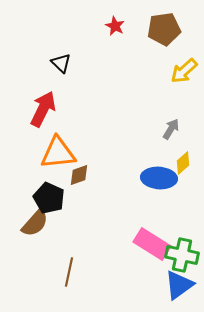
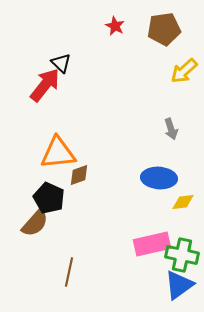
red arrow: moved 2 px right, 24 px up; rotated 12 degrees clockwise
gray arrow: rotated 130 degrees clockwise
yellow diamond: moved 39 px down; rotated 35 degrees clockwise
pink rectangle: rotated 45 degrees counterclockwise
